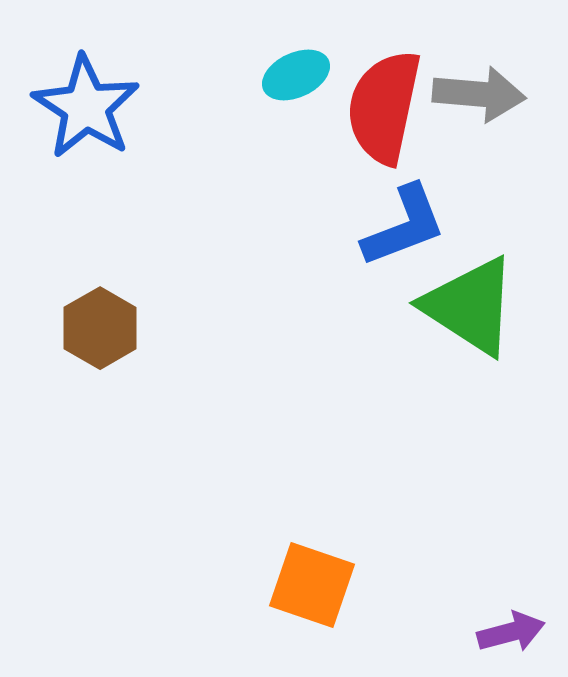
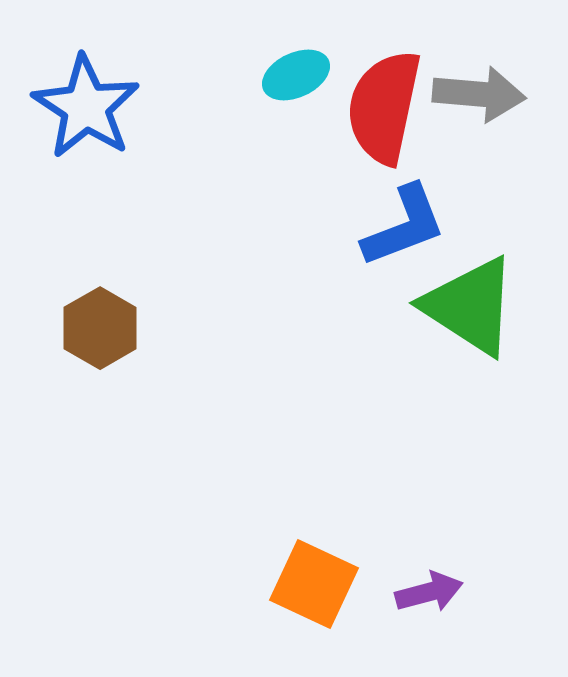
orange square: moved 2 px right, 1 px up; rotated 6 degrees clockwise
purple arrow: moved 82 px left, 40 px up
